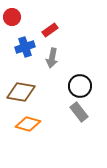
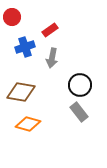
black circle: moved 1 px up
